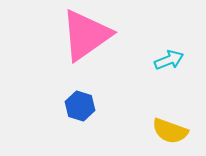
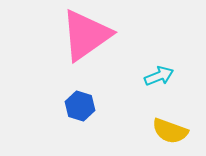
cyan arrow: moved 10 px left, 16 px down
